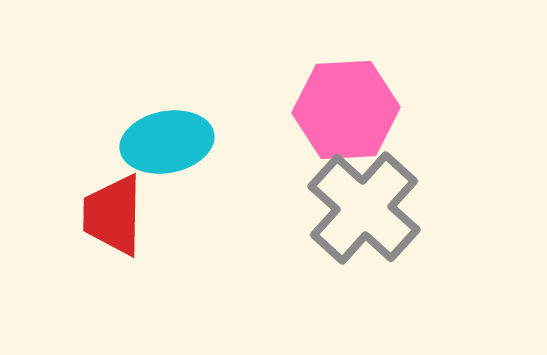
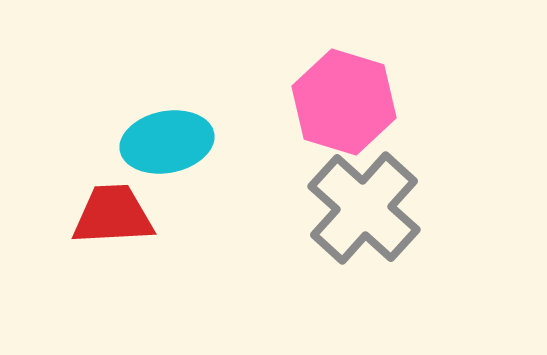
pink hexagon: moved 2 px left, 8 px up; rotated 20 degrees clockwise
red trapezoid: rotated 86 degrees clockwise
